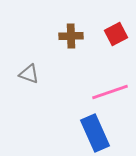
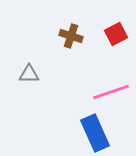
brown cross: rotated 20 degrees clockwise
gray triangle: rotated 20 degrees counterclockwise
pink line: moved 1 px right
